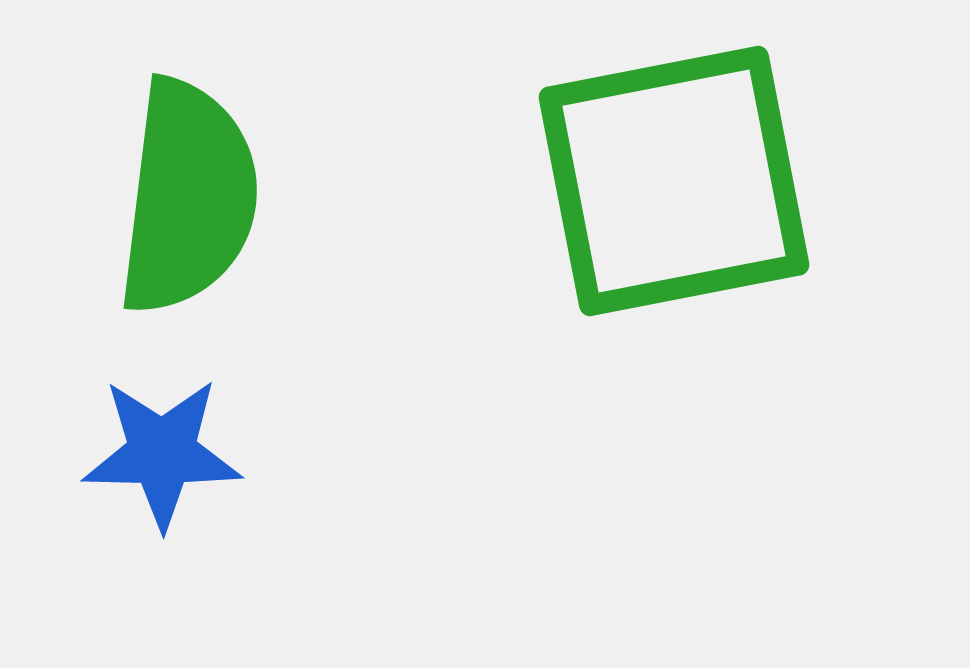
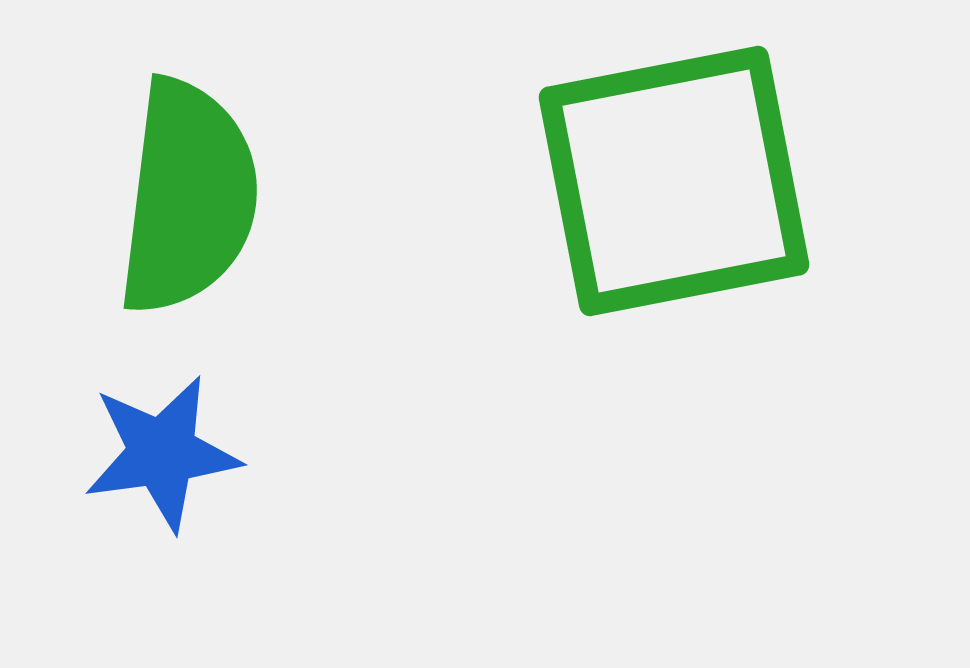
blue star: rotated 9 degrees counterclockwise
